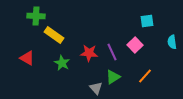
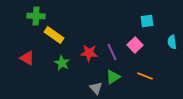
orange line: rotated 70 degrees clockwise
